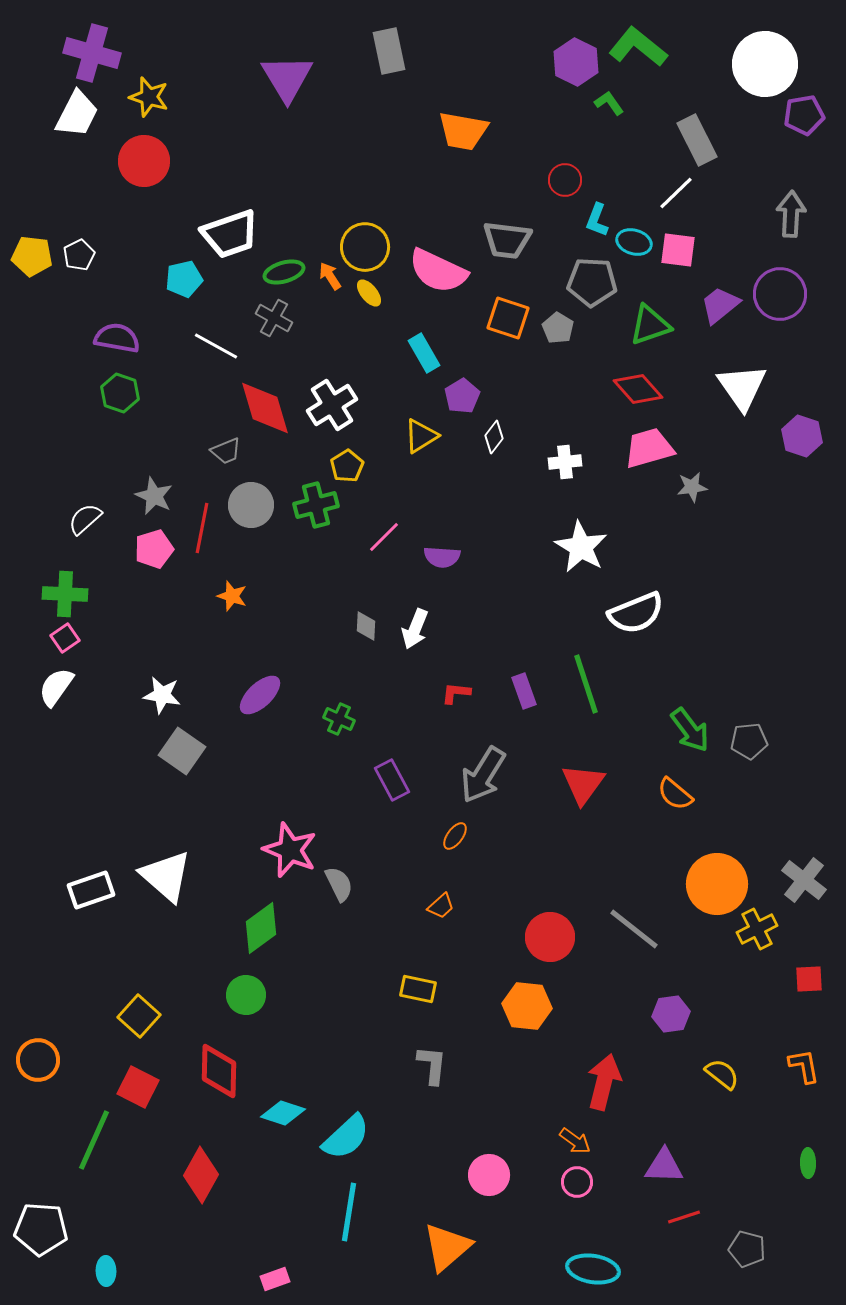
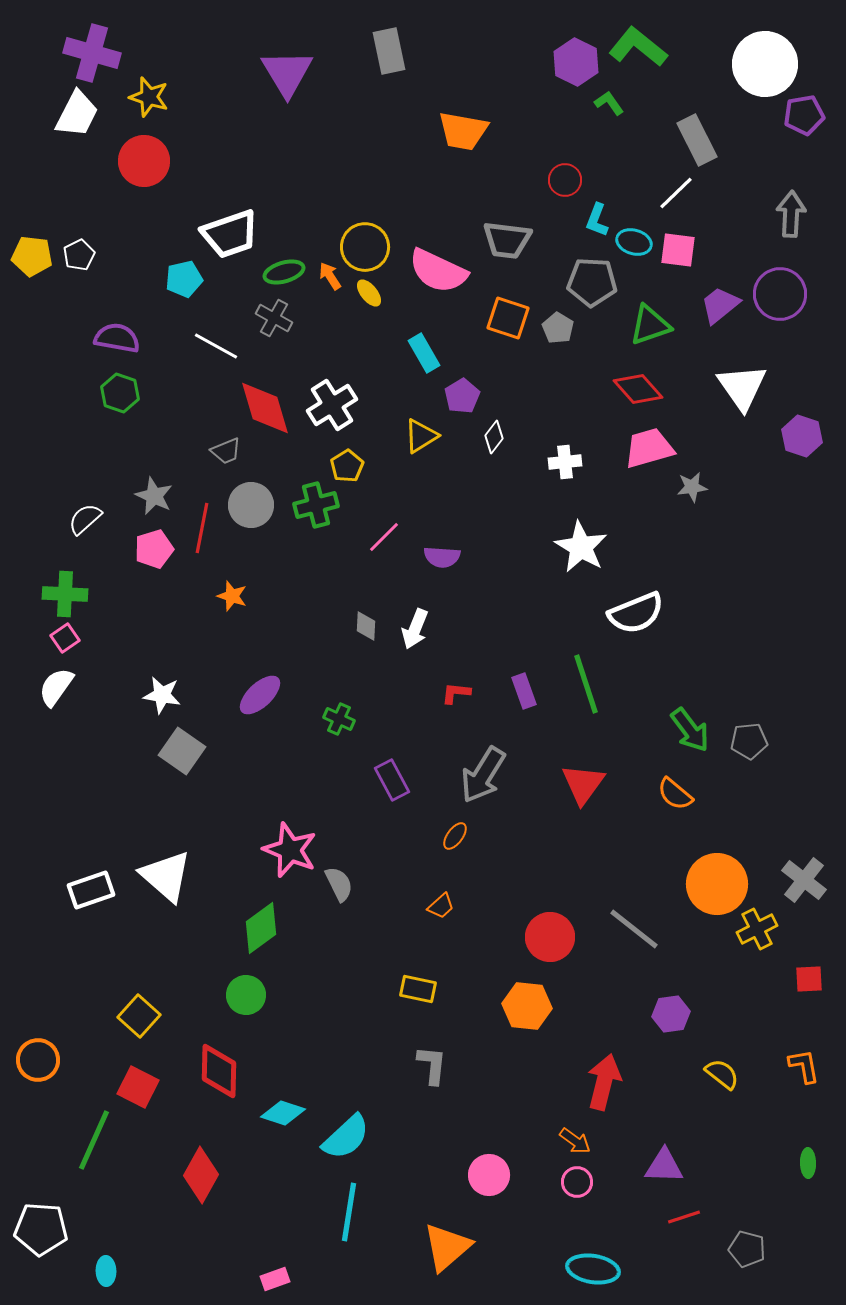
purple triangle at (287, 78): moved 5 px up
